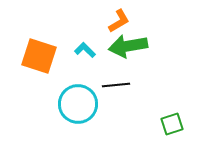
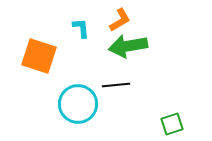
orange L-shape: moved 1 px right, 1 px up
cyan L-shape: moved 4 px left, 22 px up; rotated 40 degrees clockwise
